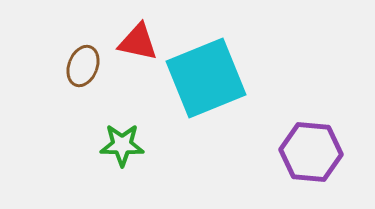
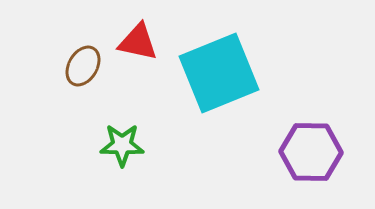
brown ellipse: rotated 9 degrees clockwise
cyan square: moved 13 px right, 5 px up
purple hexagon: rotated 4 degrees counterclockwise
